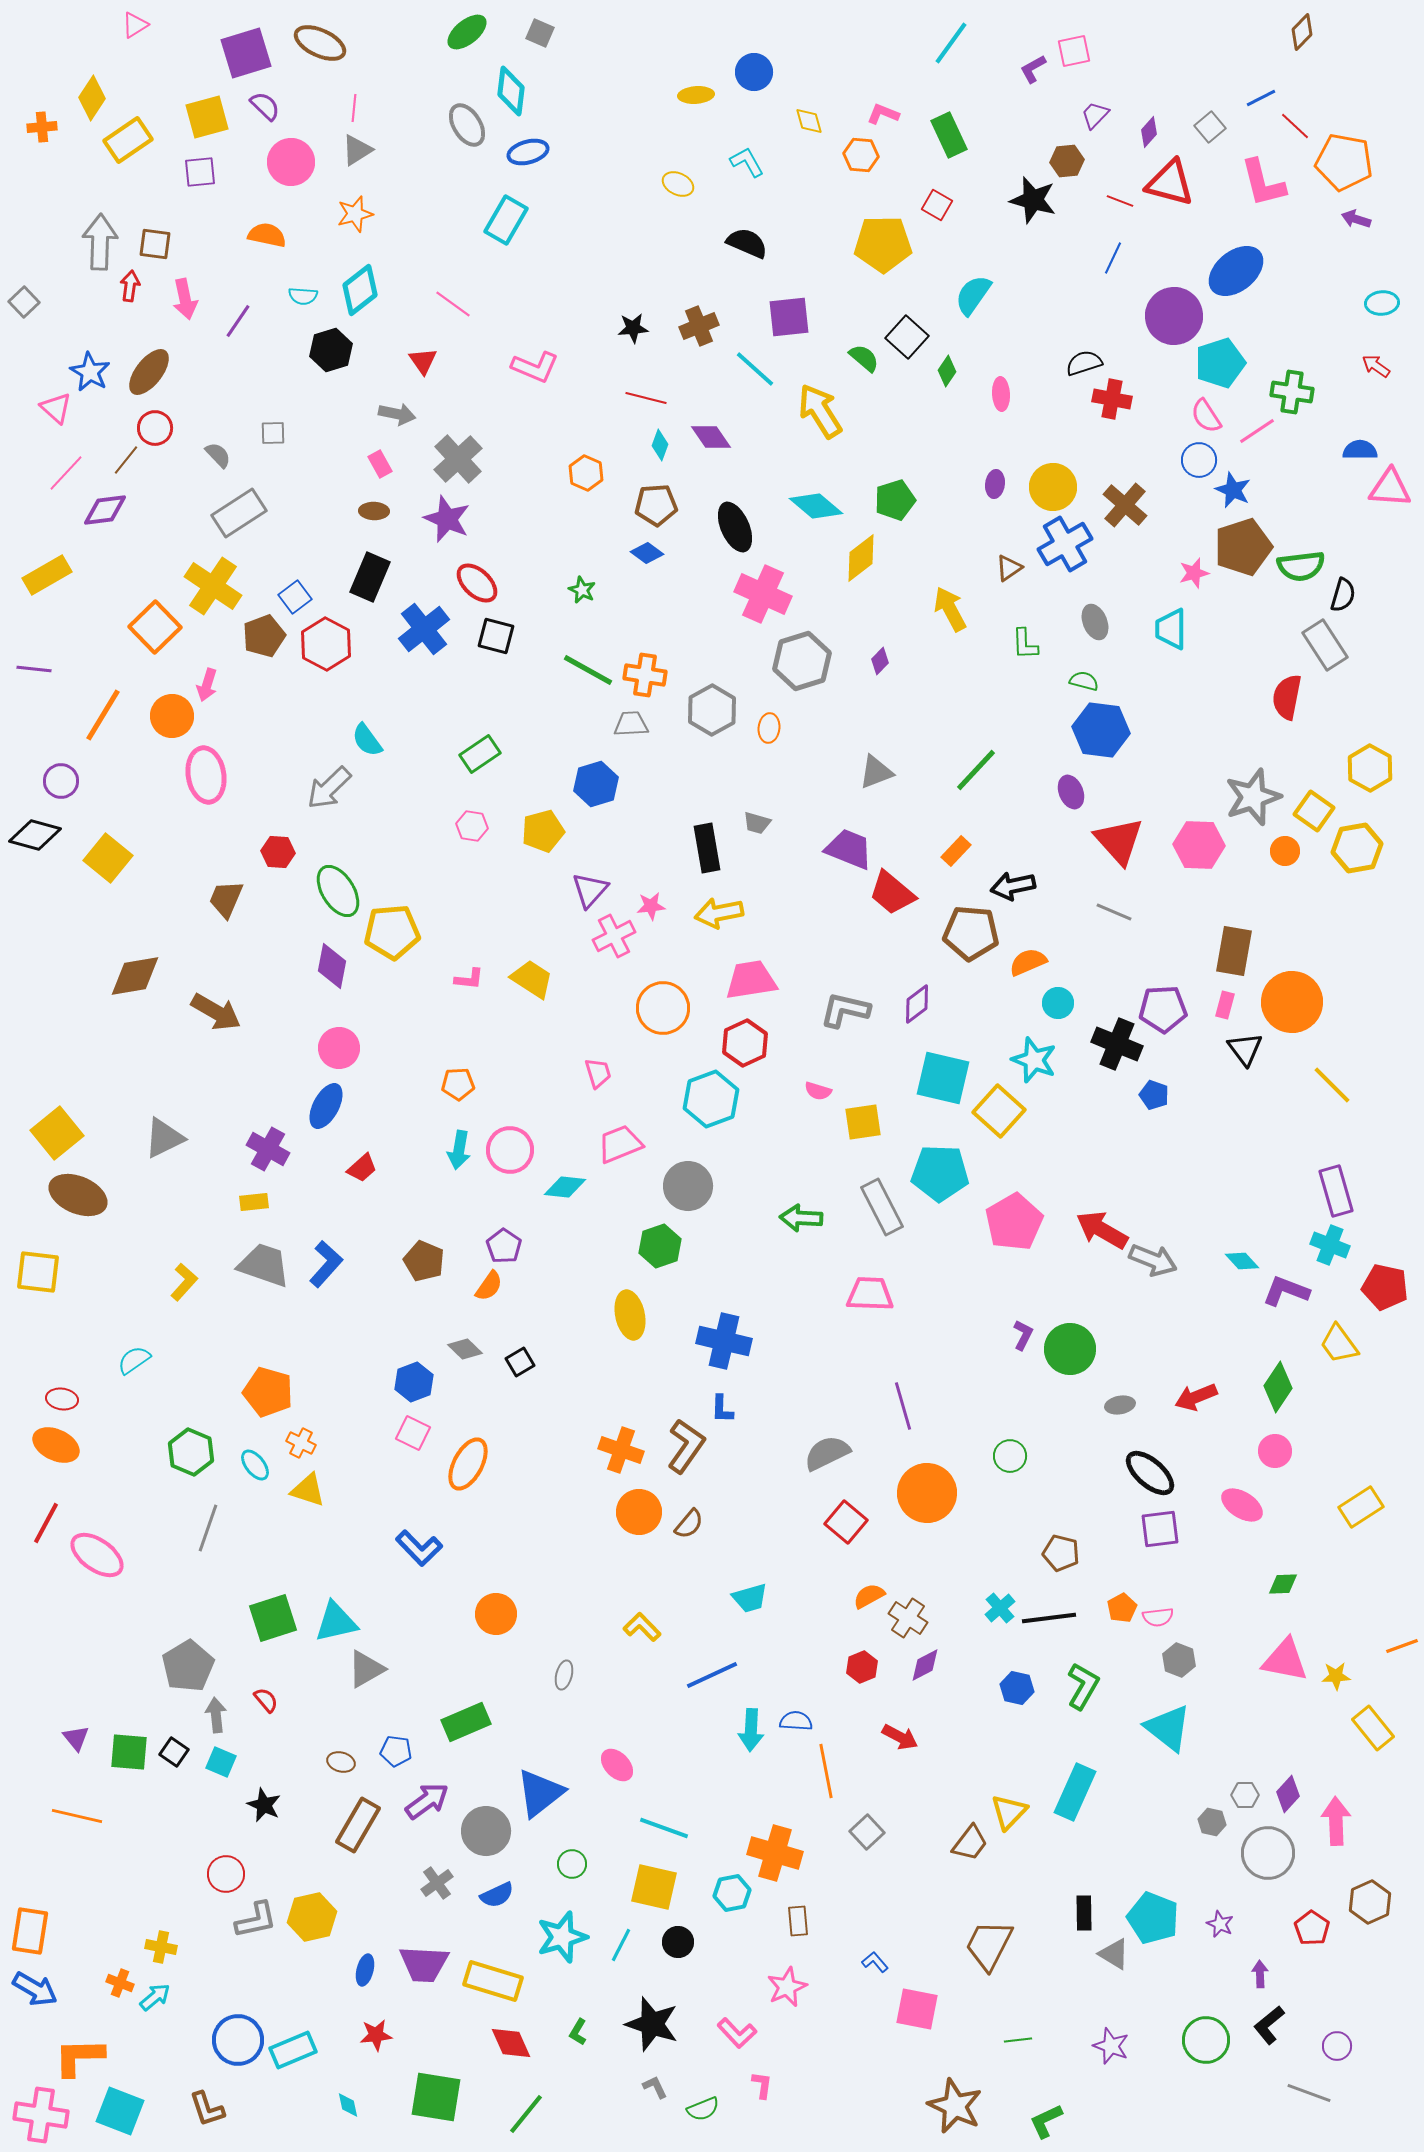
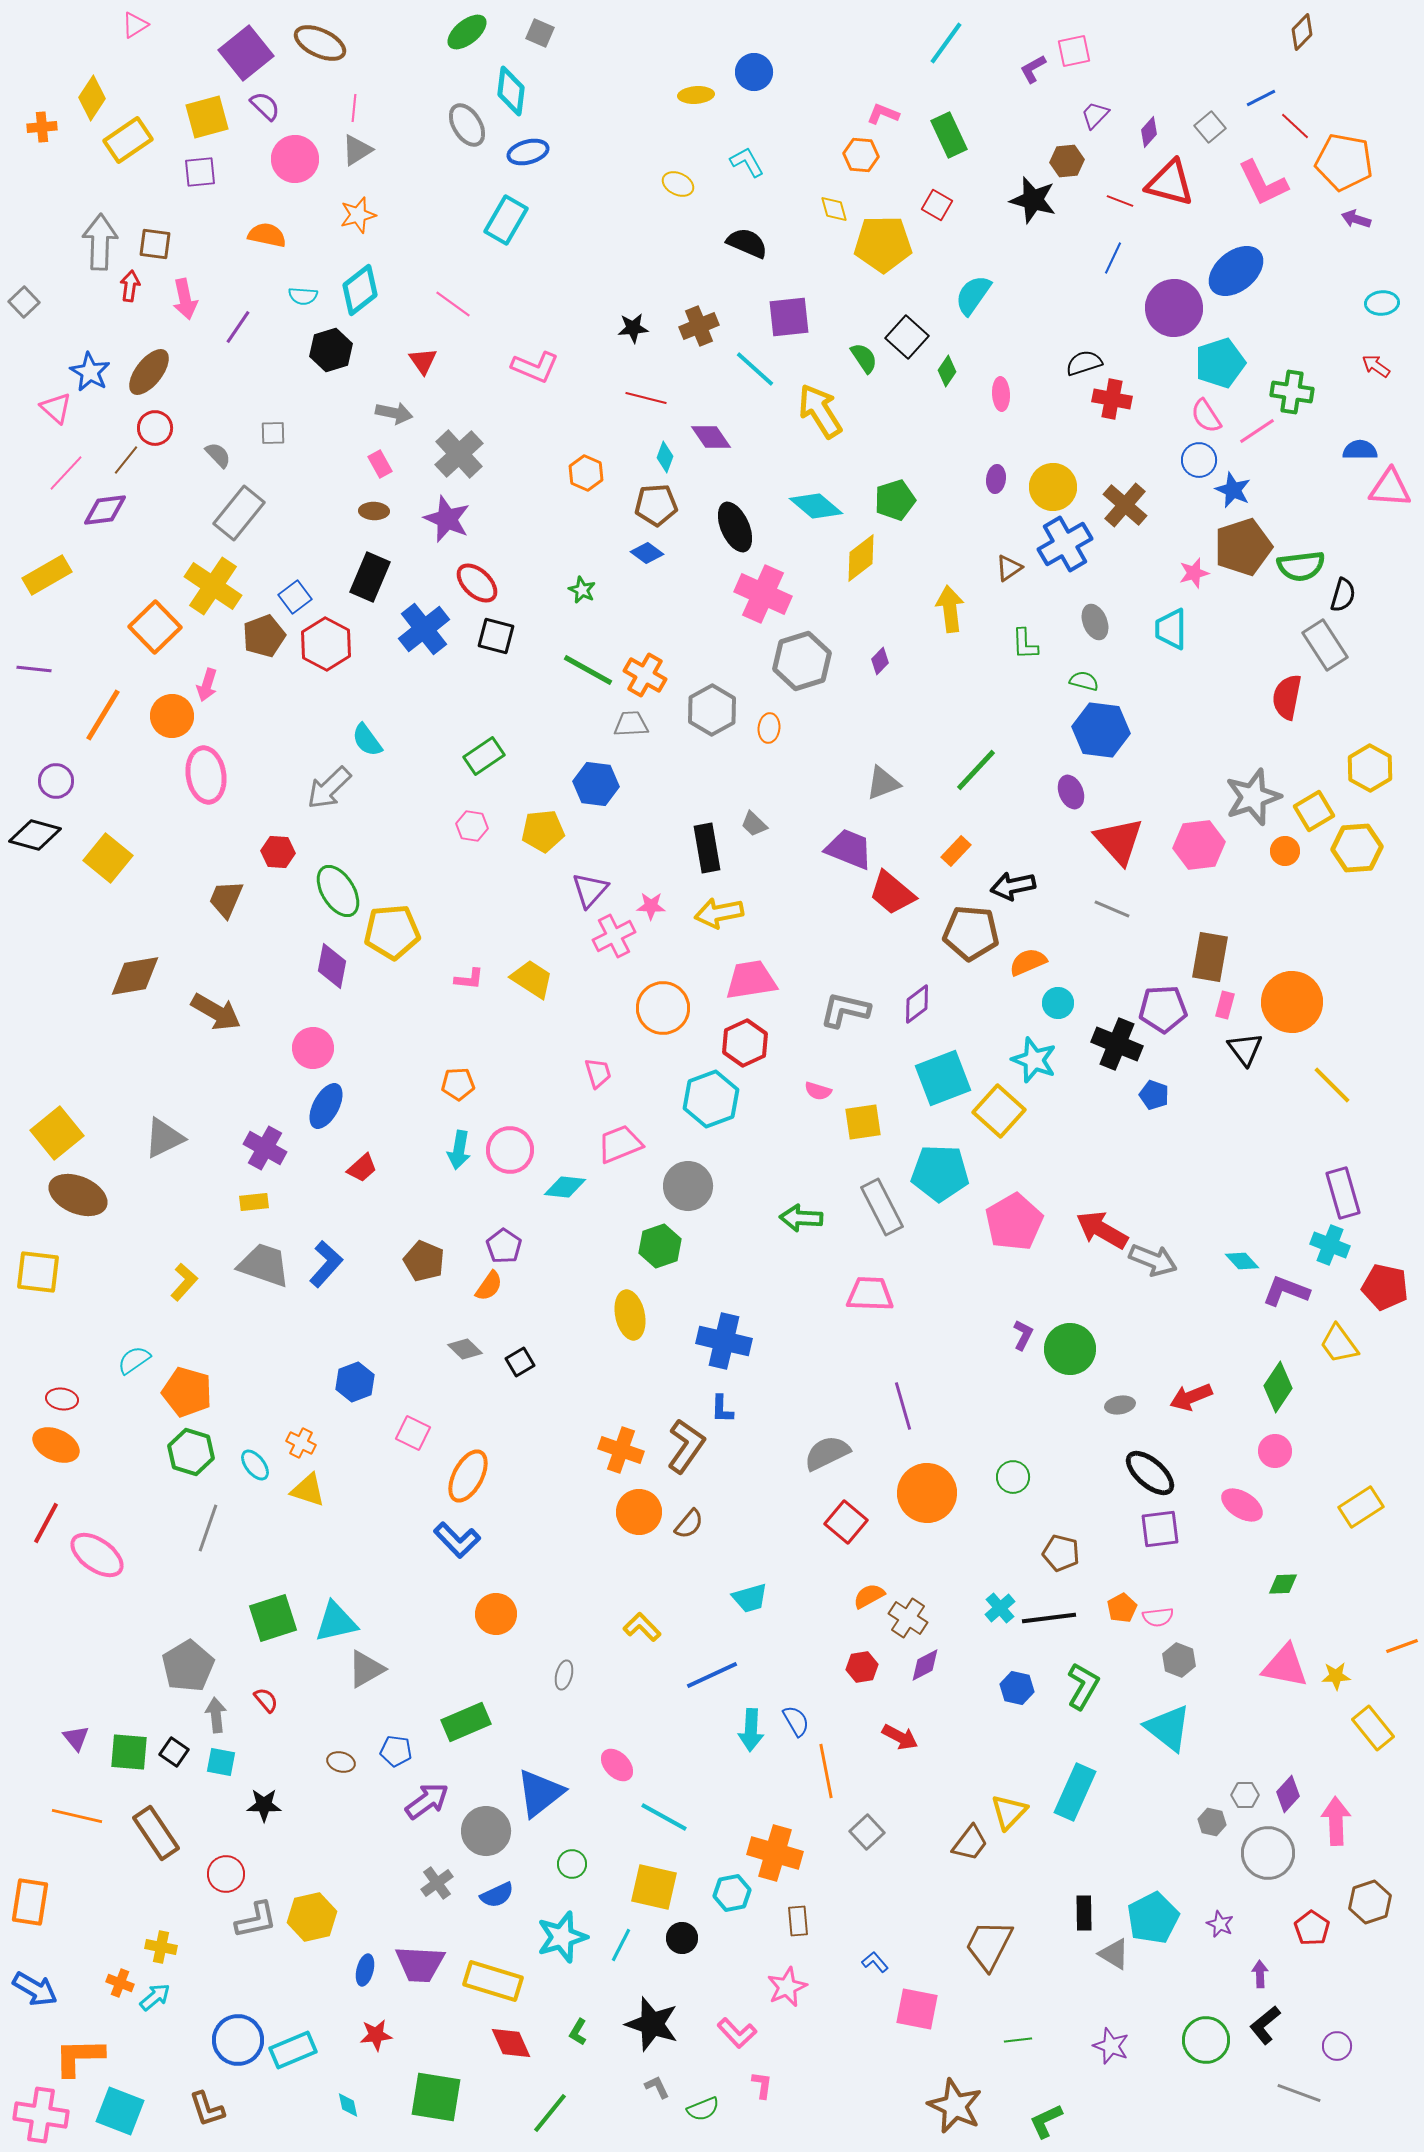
cyan line at (951, 43): moved 5 px left
purple square at (246, 53): rotated 22 degrees counterclockwise
yellow diamond at (809, 121): moved 25 px right, 88 px down
pink circle at (291, 162): moved 4 px right, 3 px up
pink L-shape at (1263, 183): rotated 12 degrees counterclockwise
orange star at (355, 214): moved 3 px right, 1 px down
purple circle at (1174, 316): moved 8 px up
purple line at (238, 321): moved 6 px down
green semicircle at (864, 358): rotated 16 degrees clockwise
gray arrow at (397, 414): moved 3 px left, 1 px up
cyan diamond at (660, 445): moved 5 px right, 12 px down
gray cross at (458, 459): moved 1 px right, 5 px up
purple ellipse at (995, 484): moved 1 px right, 5 px up
gray rectangle at (239, 513): rotated 18 degrees counterclockwise
yellow arrow at (950, 609): rotated 21 degrees clockwise
orange cross at (645, 675): rotated 21 degrees clockwise
green rectangle at (480, 754): moved 4 px right, 2 px down
gray triangle at (876, 772): moved 7 px right, 11 px down
purple circle at (61, 781): moved 5 px left
blue hexagon at (596, 784): rotated 24 degrees clockwise
yellow square at (1314, 811): rotated 24 degrees clockwise
gray trapezoid at (757, 823): moved 3 px left, 1 px down; rotated 28 degrees clockwise
yellow pentagon at (543, 831): rotated 9 degrees clockwise
pink hexagon at (1199, 845): rotated 9 degrees counterclockwise
yellow hexagon at (1357, 848): rotated 6 degrees clockwise
pink star at (651, 906): rotated 8 degrees clockwise
gray line at (1114, 912): moved 2 px left, 3 px up
brown rectangle at (1234, 951): moved 24 px left, 6 px down
pink circle at (339, 1048): moved 26 px left
cyan square at (943, 1078): rotated 34 degrees counterclockwise
purple cross at (268, 1149): moved 3 px left, 1 px up
purple rectangle at (1336, 1191): moved 7 px right, 2 px down
blue hexagon at (414, 1382): moved 59 px left
orange pentagon at (268, 1392): moved 81 px left
red arrow at (1196, 1397): moved 5 px left
green hexagon at (191, 1452): rotated 6 degrees counterclockwise
green circle at (1010, 1456): moved 3 px right, 21 px down
orange ellipse at (468, 1464): moved 12 px down
blue L-shape at (419, 1548): moved 38 px right, 8 px up
pink triangle at (1285, 1660): moved 6 px down
red hexagon at (862, 1667): rotated 12 degrees clockwise
blue semicircle at (796, 1721): rotated 56 degrees clockwise
cyan square at (221, 1762): rotated 12 degrees counterclockwise
black star at (264, 1805): rotated 24 degrees counterclockwise
brown rectangle at (358, 1825): moved 202 px left, 8 px down; rotated 64 degrees counterclockwise
cyan line at (664, 1828): moved 11 px up; rotated 9 degrees clockwise
brown hexagon at (1370, 1902): rotated 6 degrees clockwise
cyan pentagon at (1153, 1918): rotated 24 degrees clockwise
orange rectangle at (30, 1931): moved 29 px up
black circle at (678, 1942): moved 4 px right, 4 px up
purple trapezoid at (424, 1964): moved 4 px left
black L-shape at (1269, 2025): moved 4 px left
gray L-shape at (655, 2087): moved 2 px right
gray line at (1309, 2093): moved 10 px left
green line at (526, 2114): moved 24 px right, 1 px up
